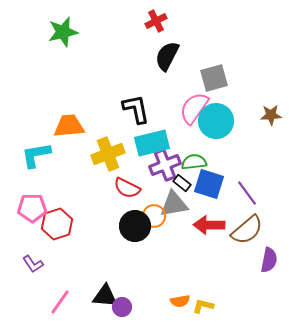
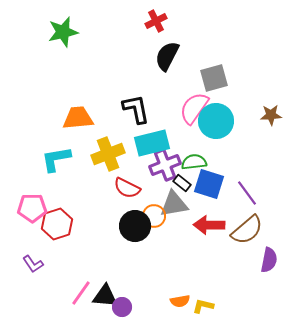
orange trapezoid: moved 9 px right, 8 px up
cyan L-shape: moved 20 px right, 4 px down
pink line: moved 21 px right, 9 px up
